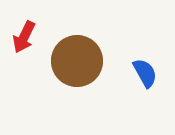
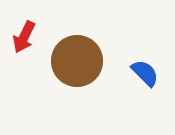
blue semicircle: rotated 16 degrees counterclockwise
